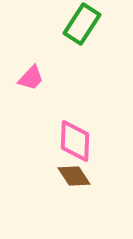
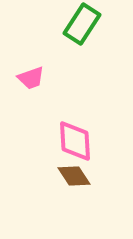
pink trapezoid: rotated 28 degrees clockwise
pink diamond: rotated 6 degrees counterclockwise
